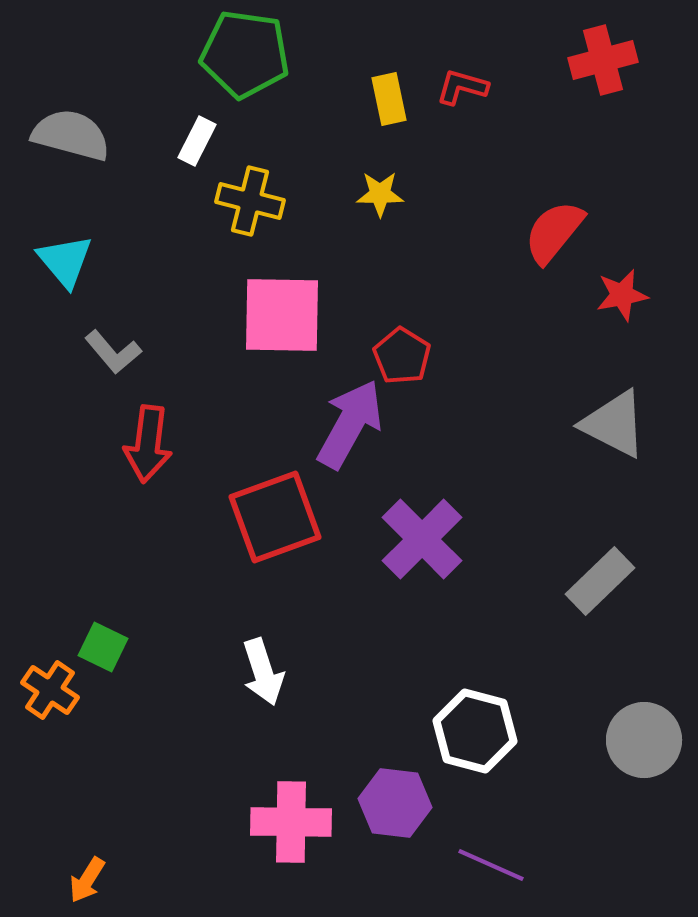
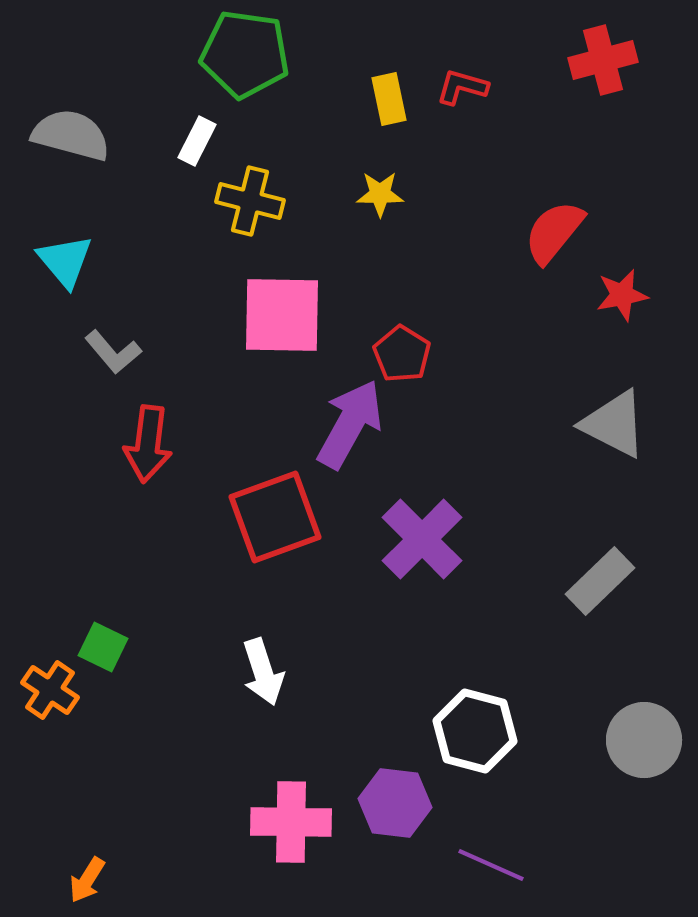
red pentagon: moved 2 px up
